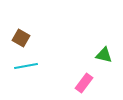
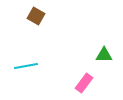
brown square: moved 15 px right, 22 px up
green triangle: rotated 12 degrees counterclockwise
